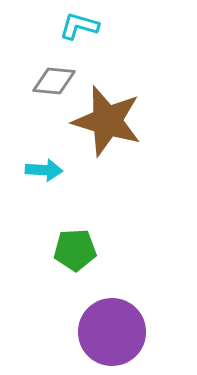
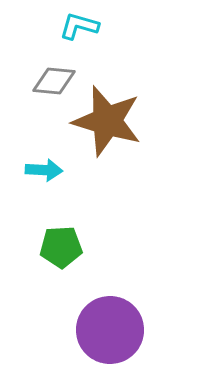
green pentagon: moved 14 px left, 3 px up
purple circle: moved 2 px left, 2 px up
